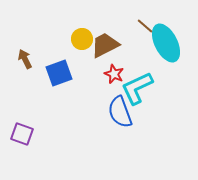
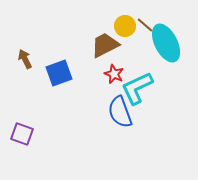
brown line: moved 1 px up
yellow circle: moved 43 px right, 13 px up
